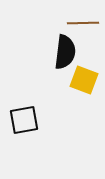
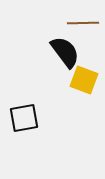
black semicircle: rotated 44 degrees counterclockwise
black square: moved 2 px up
